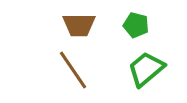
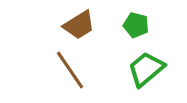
brown trapezoid: rotated 32 degrees counterclockwise
brown line: moved 3 px left
